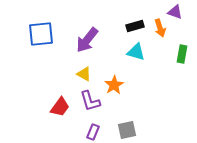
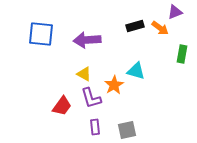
purple triangle: rotated 42 degrees counterclockwise
orange arrow: rotated 36 degrees counterclockwise
blue square: rotated 12 degrees clockwise
purple arrow: rotated 48 degrees clockwise
cyan triangle: moved 19 px down
purple L-shape: moved 1 px right, 3 px up
red trapezoid: moved 2 px right, 1 px up
purple rectangle: moved 2 px right, 5 px up; rotated 28 degrees counterclockwise
